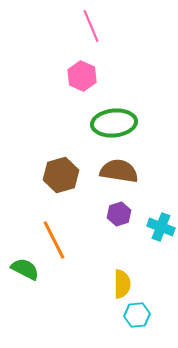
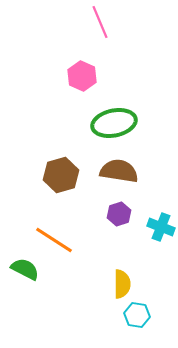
pink line: moved 9 px right, 4 px up
green ellipse: rotated 6 degrees counterclockwise
orange line: rotated 30 degrees counterclockwise
cyan hexagon: rotated 15 degrees clockwise
